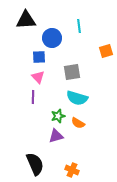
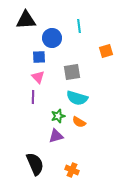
orange semicircle: moved 1 px right, 1 px up
